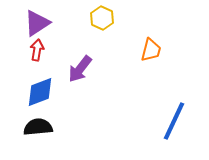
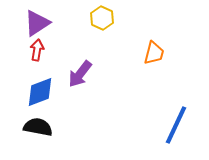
orange trapezoid: moved 3 px right, 3 px down
purple arrow: moved 5 px down
blue line: moved 2 px right, 4 px down
black semicircle: rotated 16 degrees clockwise
